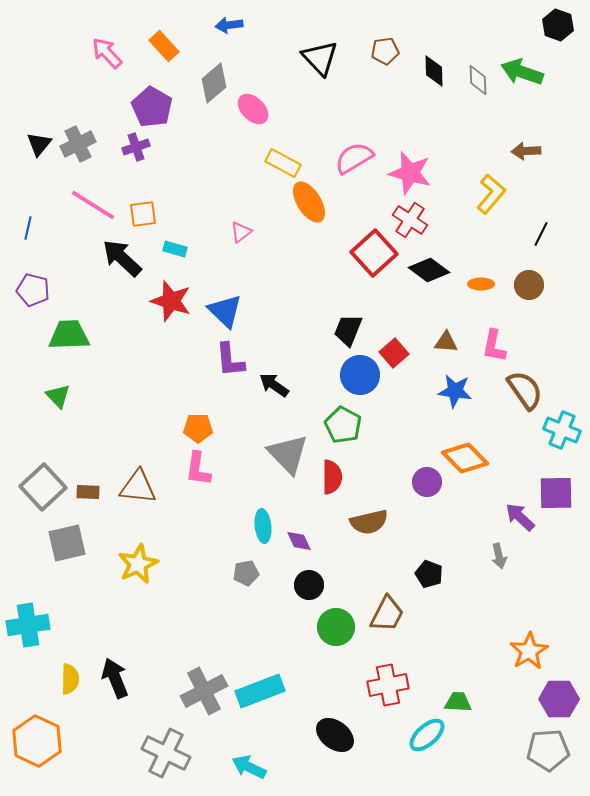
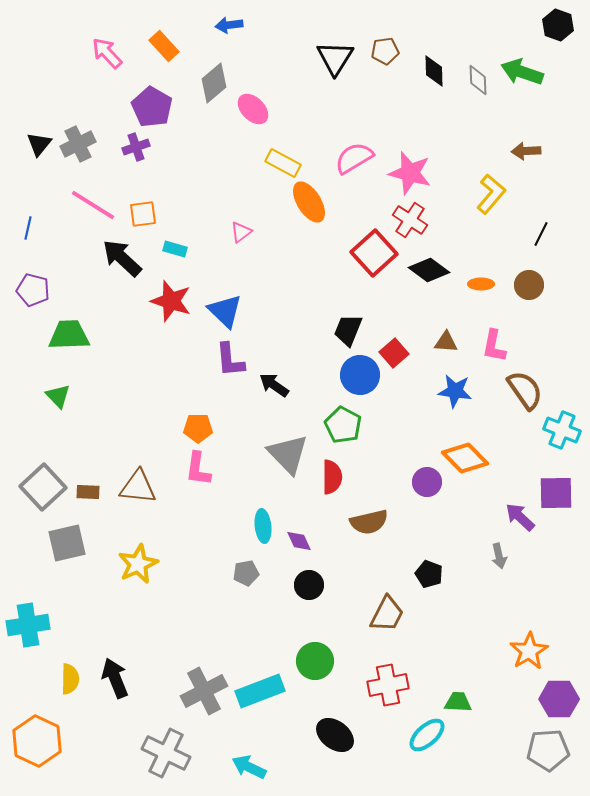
black triangle at (320, 58): moved 15 px right; rotated 15 degrees clockwise
green circle at (336, 627): moved 21 px left, 34 px down
